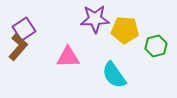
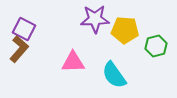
purple square: rotated 30 degrees counterclockwise
brown L-shape: moved 1 px right, 2 px down
pink triangle: moved 5 px right, 5 px down
